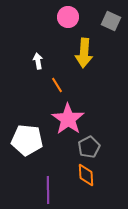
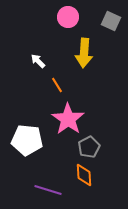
white arrow: rotated 35 degrees counterclockwise
orange diamond: moved 2 px left
purple line: rotated 72 degrees counterclockwise
